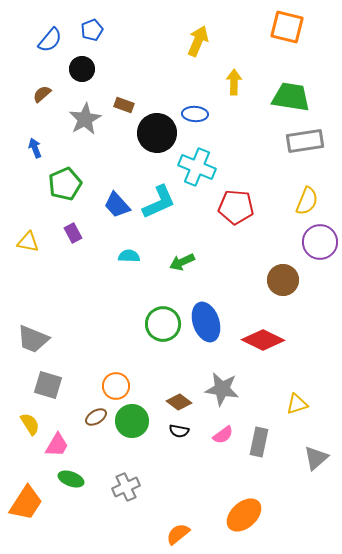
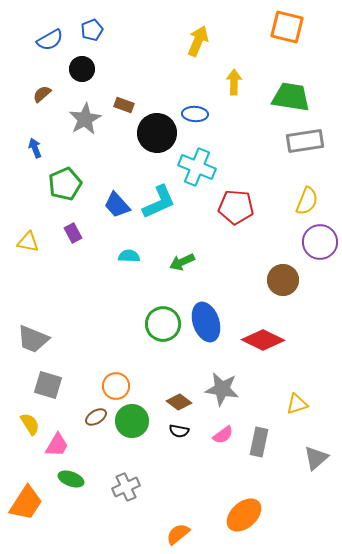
blue semicircle at (50, 40): rotated 20 degrees clockwise
